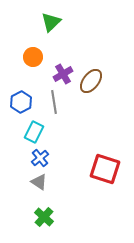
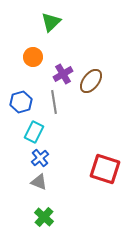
blue hexagon: rotated 10 degrees clockwise
gray triangle: rotated 12 degrees counterclockwise
